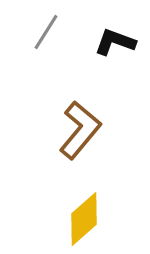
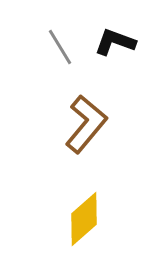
gray line: moved 14 px right, 15 px down; rotated 63 degrees counterclockwise
brown L-shape: moved 6 px right, 6 px up
